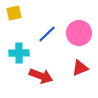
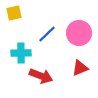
cyan cross: moved 2 px right
